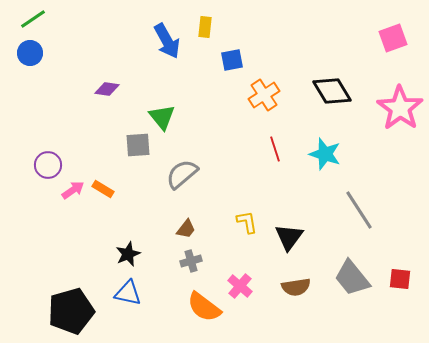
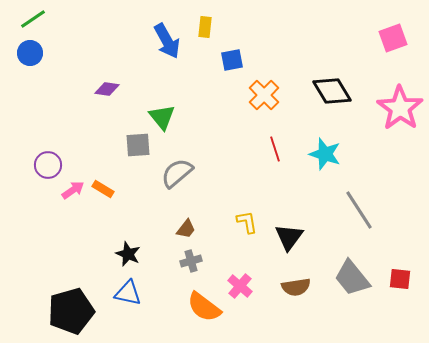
orange cross: rotated 12 degrees counterclockwise
gray semicircle: moved 5 px left, 1 px up
black star: rotated 25 degrees counterclockwise
